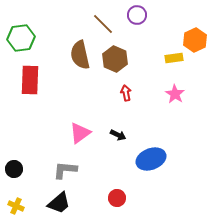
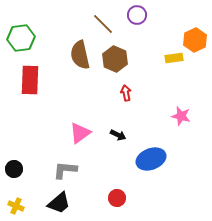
pink star: moved 6 px right, 22 px down; rotated 18 degrees counterclockwise
